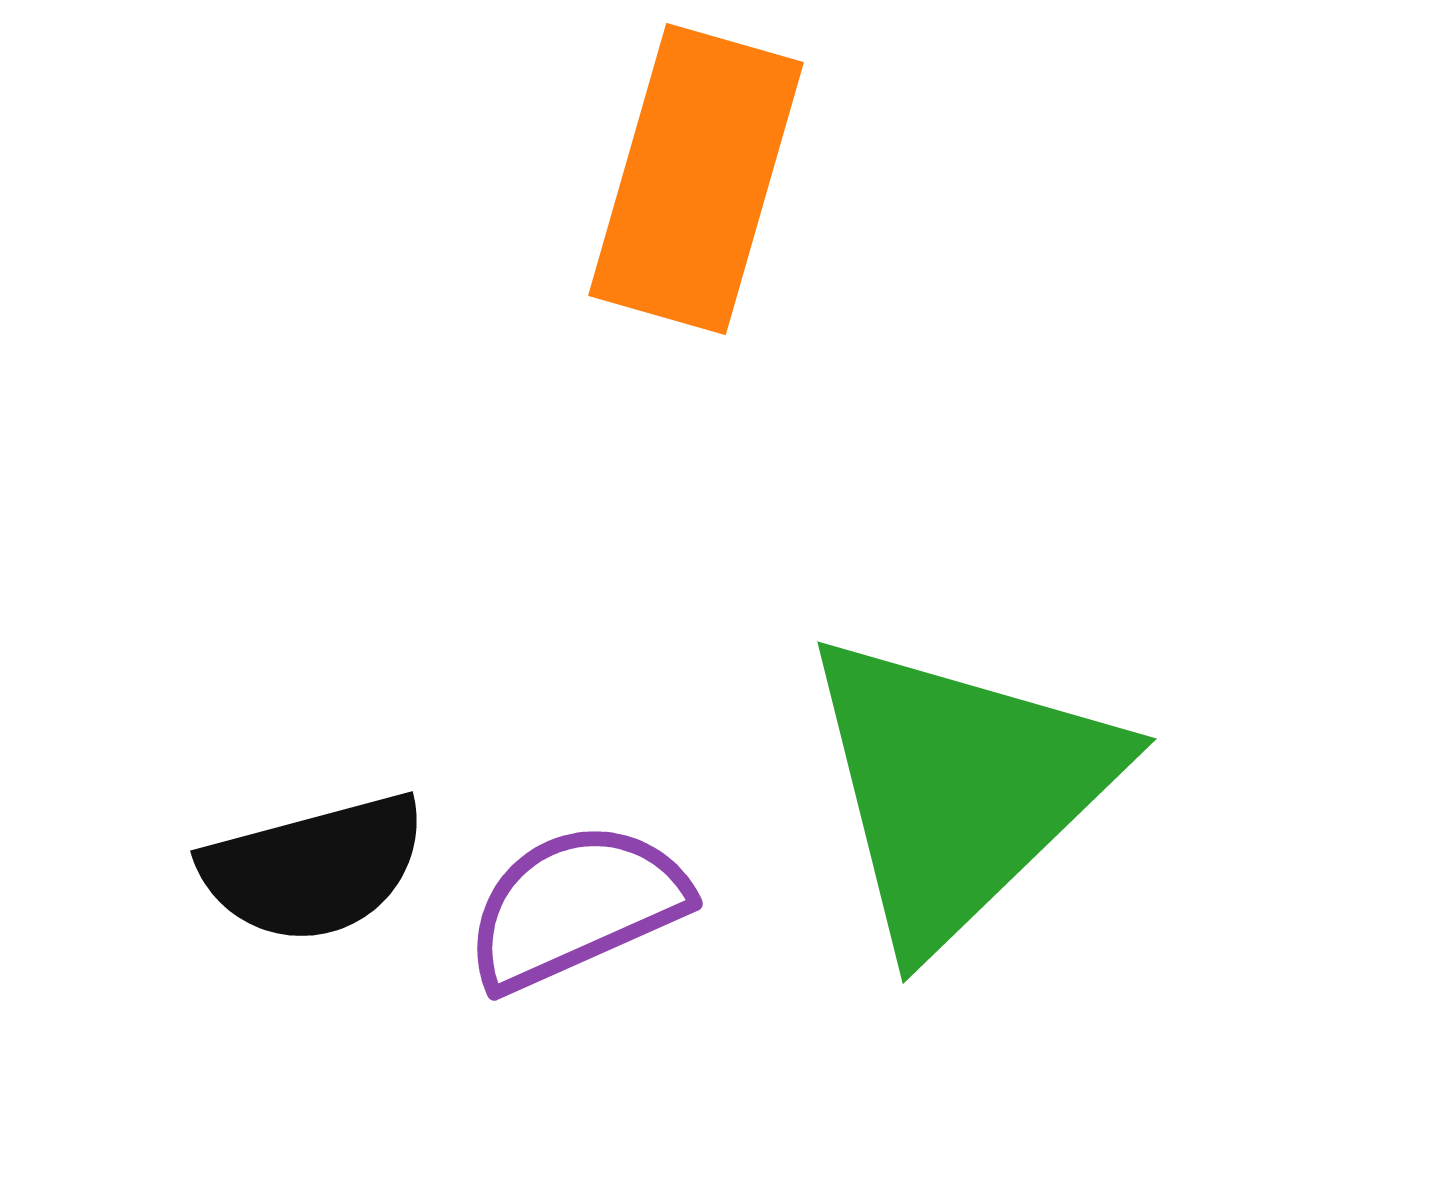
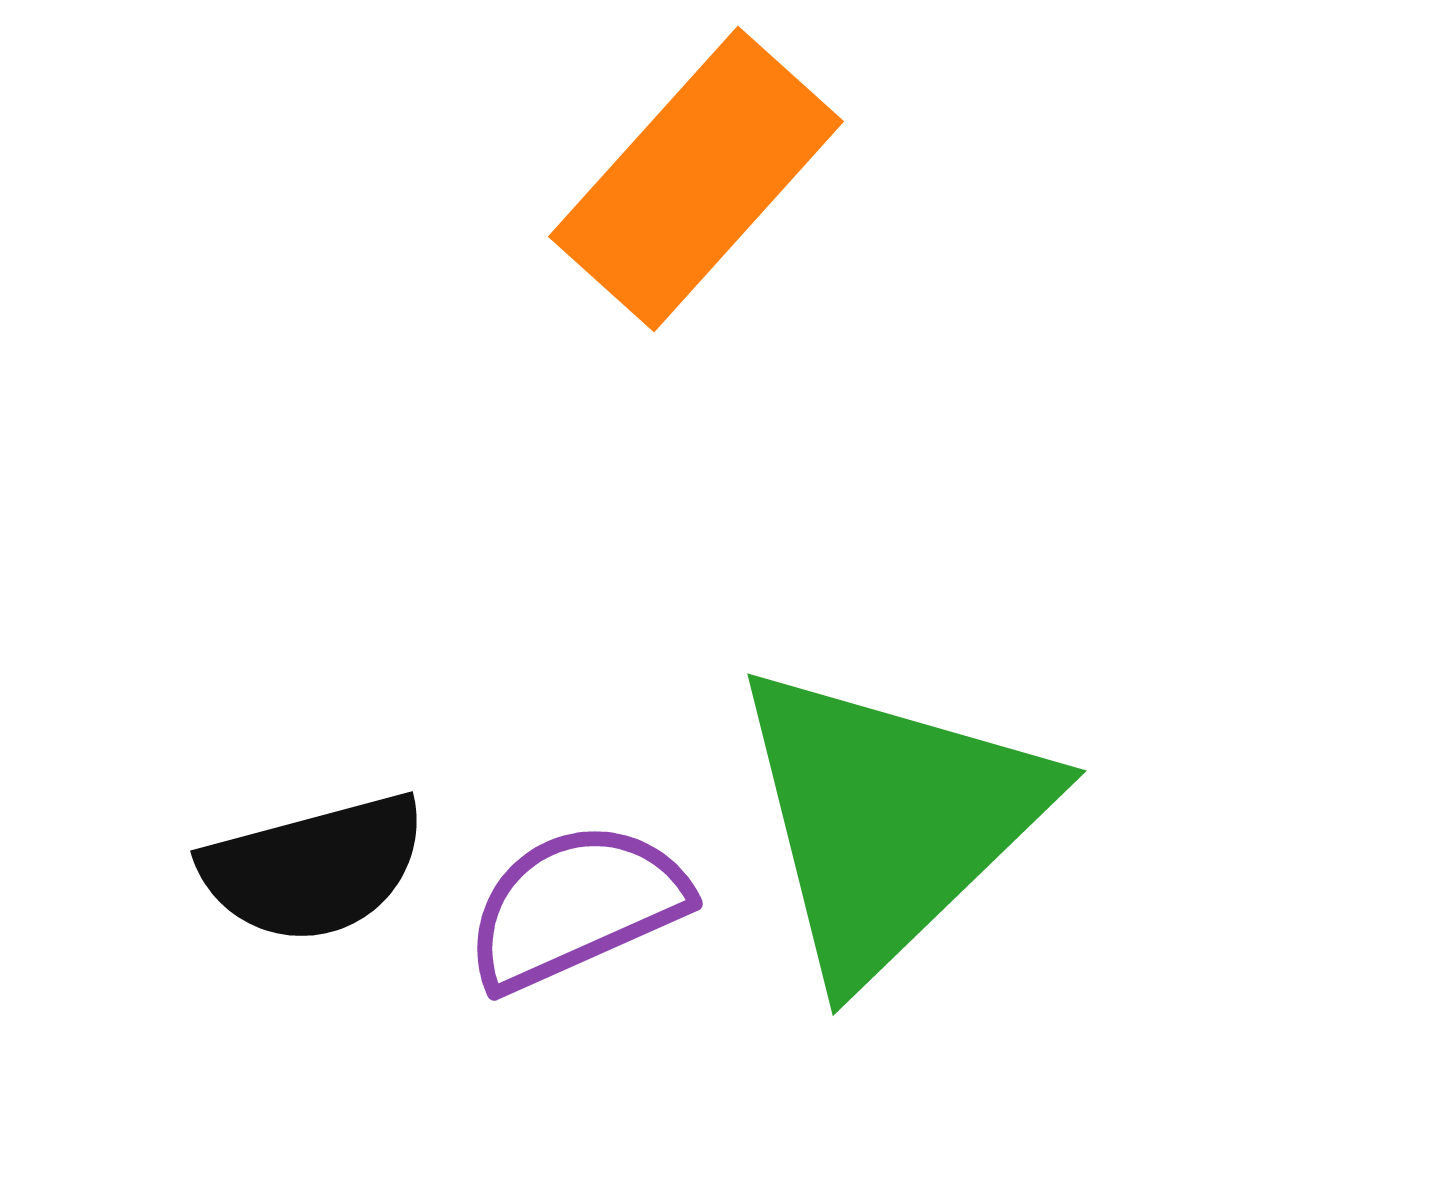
orange rectangle: rotated 26 degrees clockwise
green triangle: moved 70 px left, 32 px down
